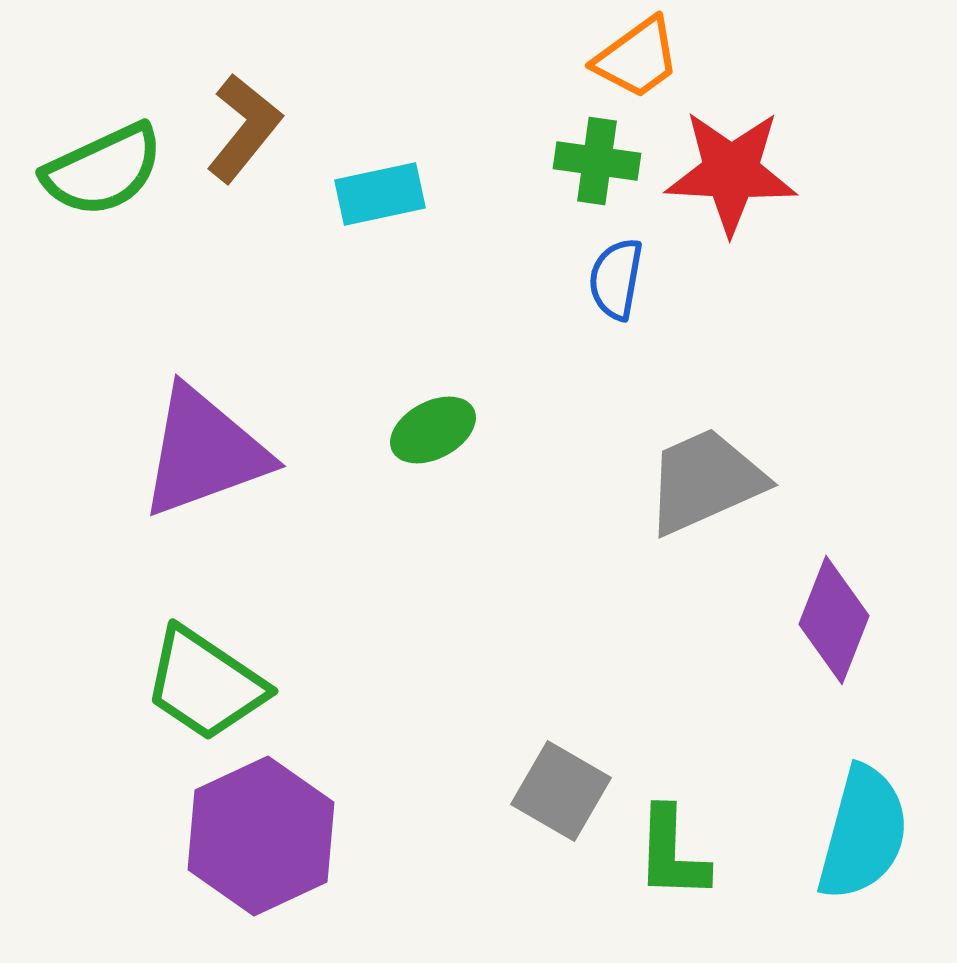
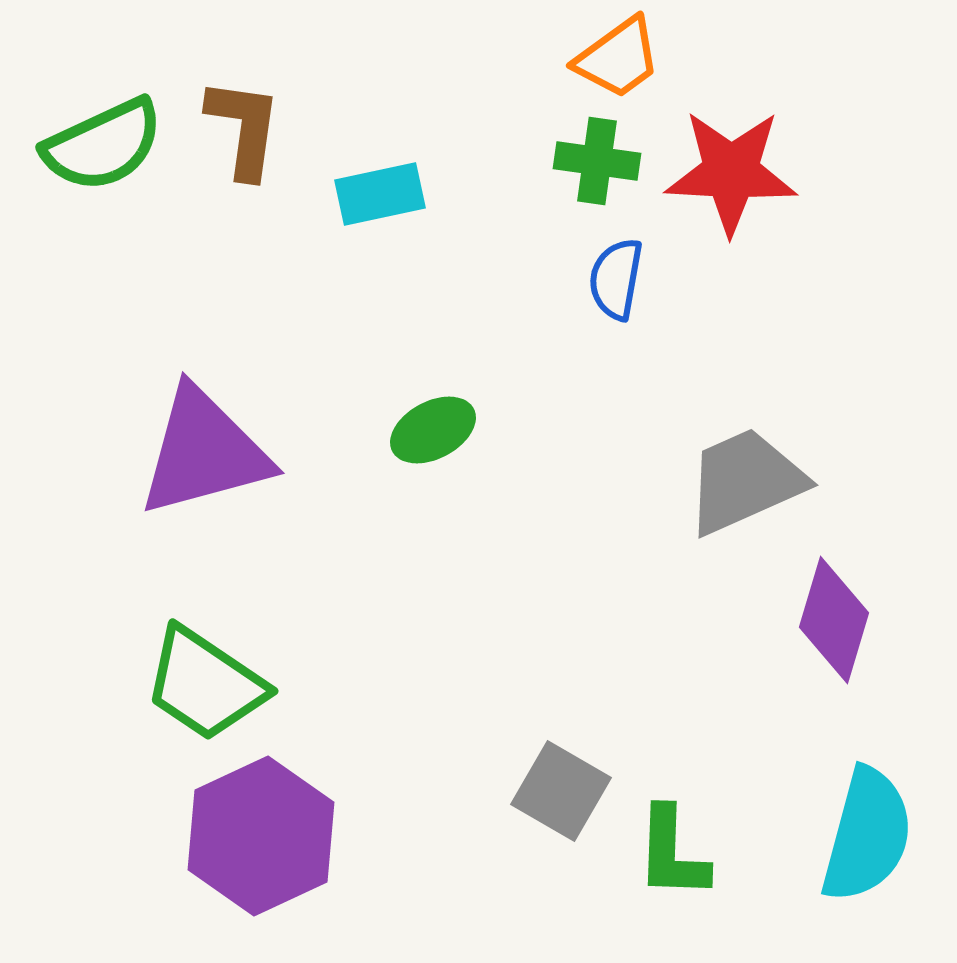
orange trapezoid: moved 19 px left
brown L-shape: rotated 31 degrees counterclockwise
green semicircle: moved 25 px up
purple triangle: rotated 5 degrees clockwise
gray trapezoid: moved 40 px right
purple diamond: rotated 5 degrees counterclockwise
cyan semicircle: moved 4 px right, 2 px down
